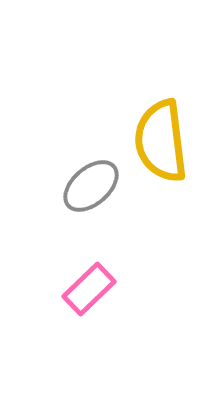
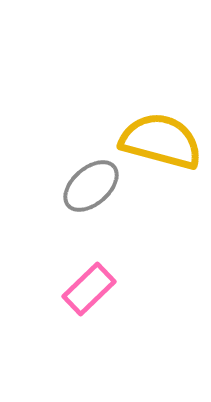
yellow semicircle: rotated 112 degrees clockwise
